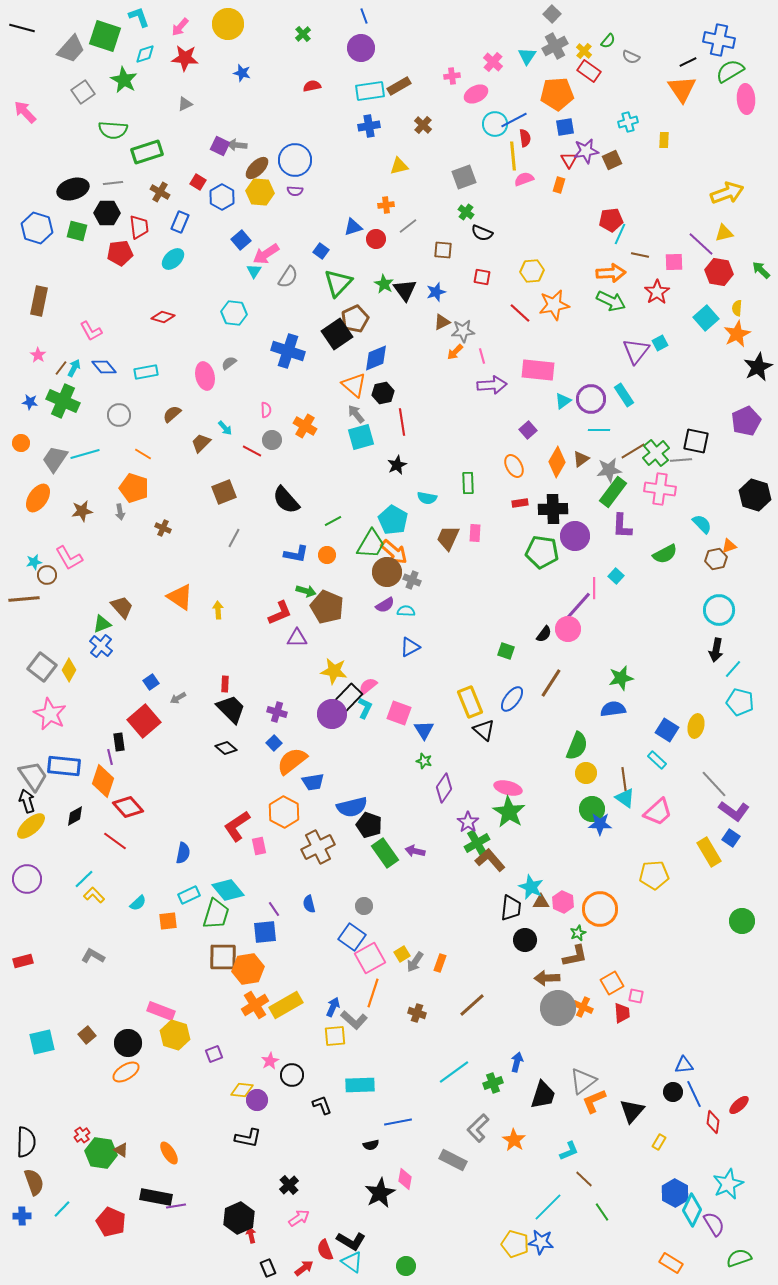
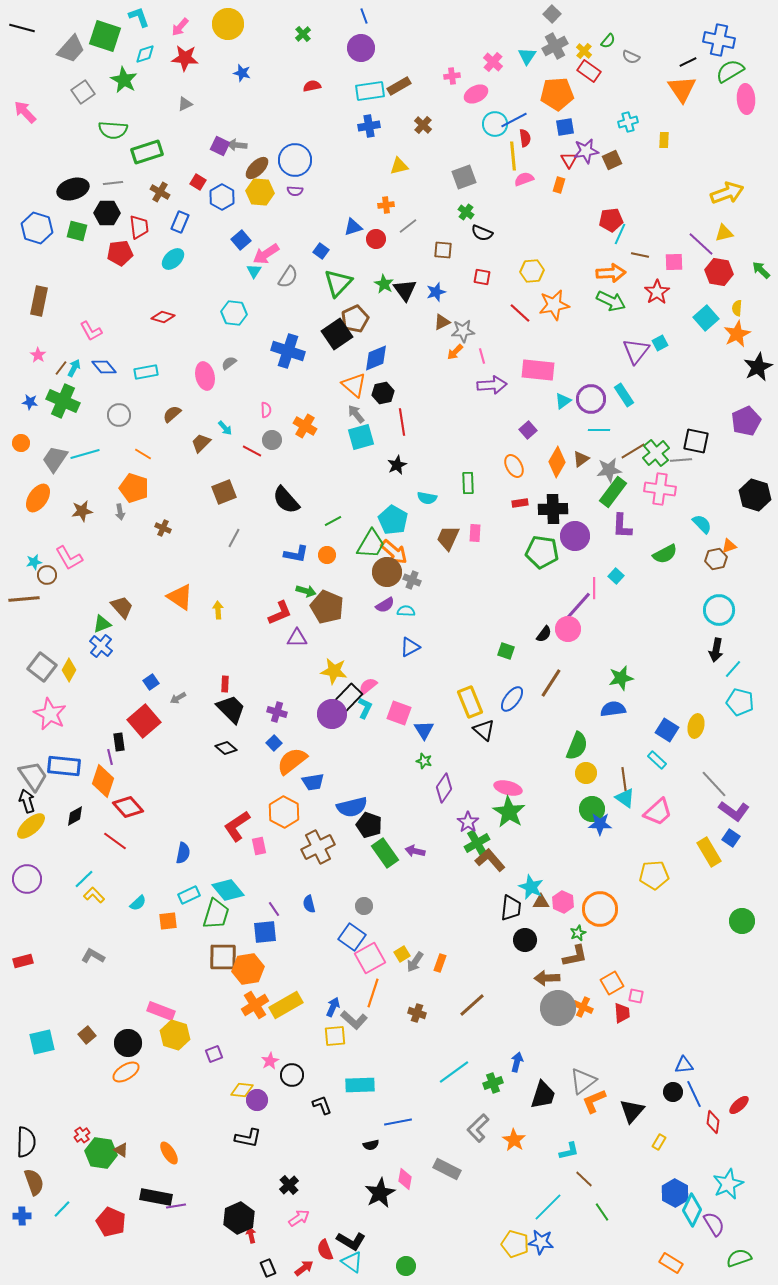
cyan L-shape at (569, 1151): rotated 10 degrees clockwise
gray rectangle at (453, 1160): moved 6 px left, 9 px down
